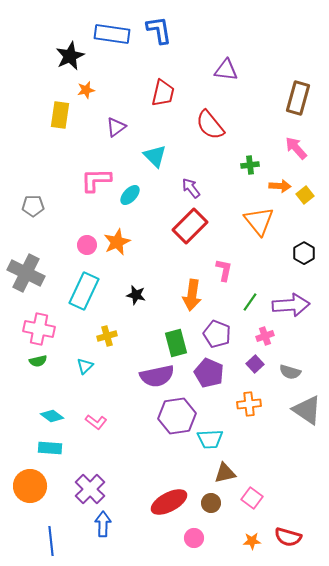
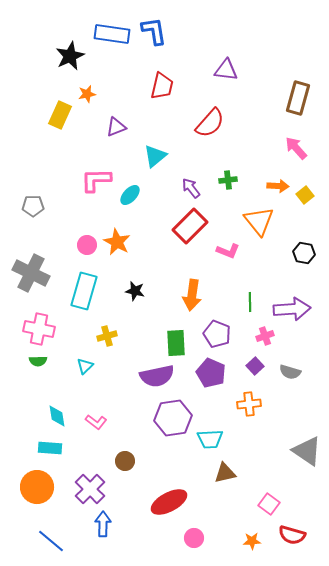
blue L-shape at (159, 30): moved 5 px left, 1 px down
orange star at (86, 90): moved 1 px right, 4 px down
red trapezoid at (163, 93): moved 1 px left, 7 px up
yellow rectangle at (60, 115): rotated 16 degrees clockwise
red semicircle at (210, 125): moved 2 px up; rotated 100 degrees counterclockwise
purple triangle at (116, 127): rotated 15 degrees clockwise
cyan triangle at (155, 156): rotated 35 degrees clockwise
green cross at (250, 165): moved 22 px left, 15 px down
orange arrow at (280, 186): moved 2 px left
orange star at (117, 242): rotated 20 degrees counterclockwise
black hexagon at (304, 253): rotated 20 degrees counterclockwise
pink L-shape at (224, 270): moved 4 px right, 19 px up; rotated 100 degrees clockwise
gray cross at (26, 273): moved 5 px right
cyan rectangle at (84, 291): rotated 9 degrees counterclockwise
black star at (136, 295): moved 1 px left, 4 px up
green line at (250, 302): rotated 36 degrees counterclockwise
purple arrow at (291, 305): moved 1 px right, 4 px down
green rectangle at (176, 343): rotated 12 degrees clockwise
green semicircle at (38, 361): rotated 12 degrees clockwise
purple square at (255, 364): moved 2 px down
purple pentagon at (209, 373): moved 2 px right
gray triangle at (307, 410): moved 41 px down
cyan diamond at (52, 416): moved 5 px right; rotated 45 degrees clockwise
purple hexagon at (177, 416): moved 4 px left, 2 px down
orange circle at (30, 486): moved 7 px right, 1 px down
pink square at (252, 498): moved 17 px right, 6 px down
brown circle at (211, 503): moved 86 px left, 42 px up
red semicircle at (288, 537): moved 4 px right, 2 px up
blue line at (51, 541): rotated 44 degrees counterclockwise
